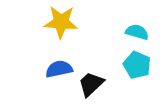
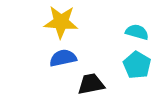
cyan pentagon: rotated 8 degrees clockwise
blue semicircle: moved 4 px right, 11 px up
black trapezoid: rotated 32 degrees clockwise
